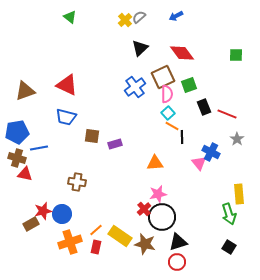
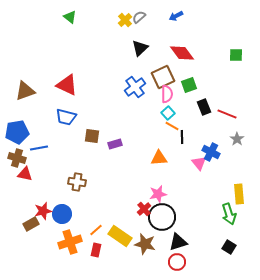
orange triangle at (155, 163): moved 4 px right, 5 px up
red rectangle at (96, 247): moved 3 px down
